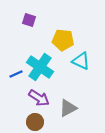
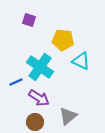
blue line: moved 8 px down
gray triangle: moved 8 px down; rotated 12 degrees counterclockwise
